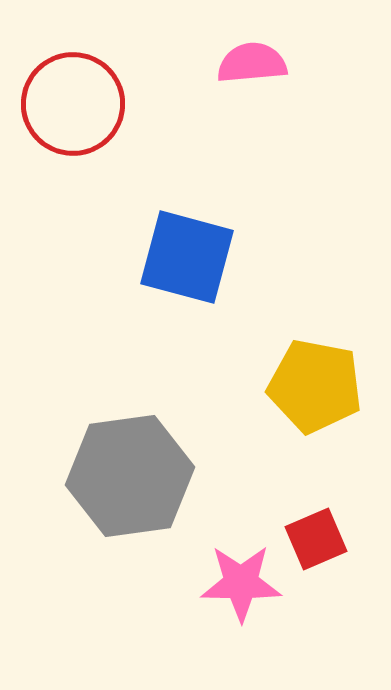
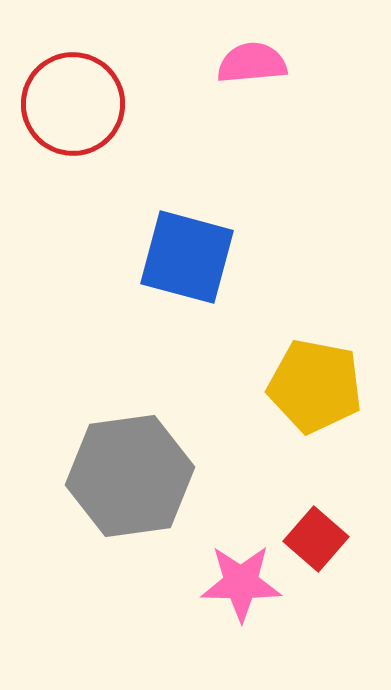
red square: rotated 26 degrees counterclockwise
